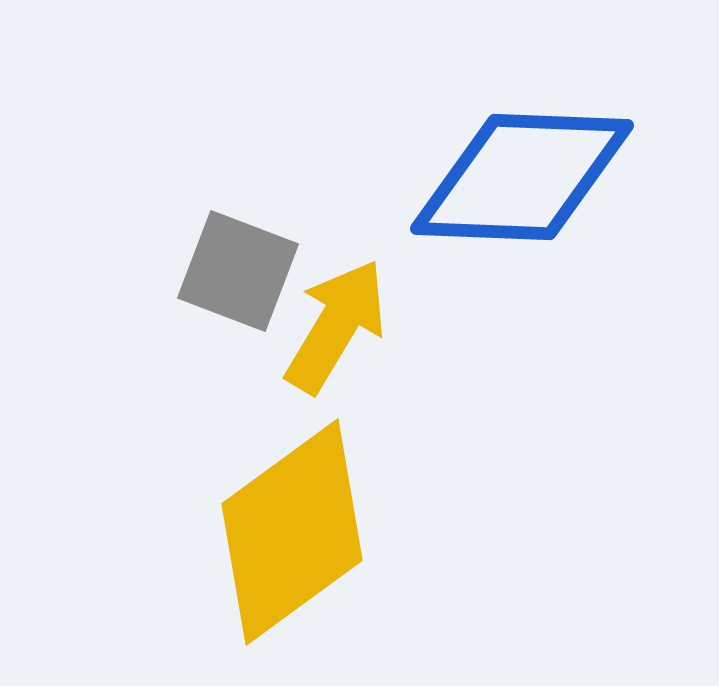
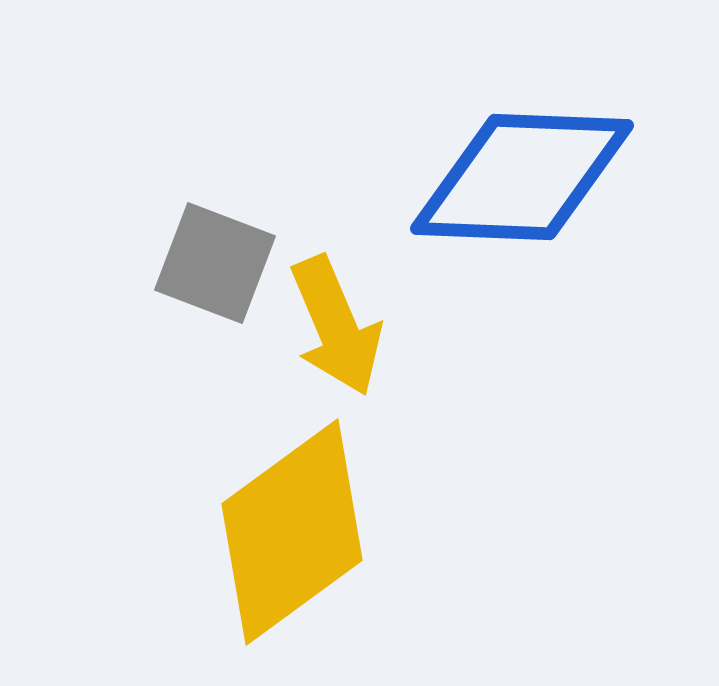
gray square: moved 23 px left, 8 px up
yellow arrow: rotated 126 degrees clockwise
